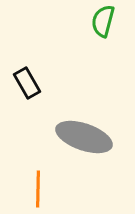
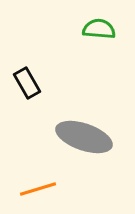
green semicircle: moved 4 px left, 8 px down; rotated 80 degrees clockwise
orange line: rotated 72 degrees clockwise
